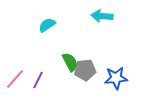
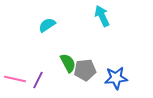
cyan arrow: rotated 60 degrees clockwise
green semicircle: moved 2 px left, 1 px down
pink line: rotated 60 degrees clockwise
